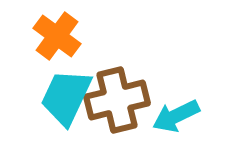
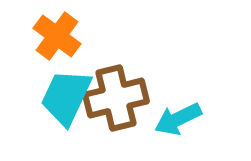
brown cross: moved 1 px left, 2 px up
cyan arrow: moved 2 px right, 3 px down
